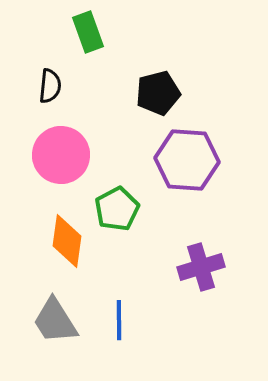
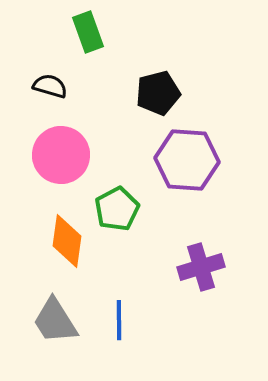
black semicircle: rotated 80 degrees counterclockwise
